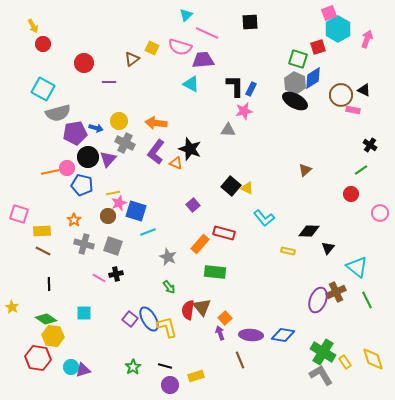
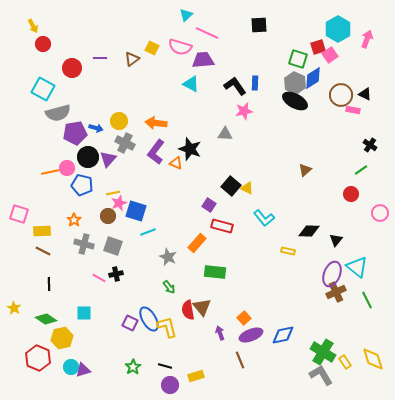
pink square at (329, 13): moved 1 px right, 42 px down; rotated 14 degrees counterclockwise
black square at (250, 22): moved 9 px right, 3 px down
red circle at (84, 63): moved 12 px left, 5 px down
purple line at (109, 82): moved 9 px left, 24 px up
black L-shape at (235, 86): rotated 35 degrees counterclockwise
blue rectangle at (251, 89): moved 4 px right, 6 px up; rotated 24 degrees counterclockwise
black triangle at (364, 90): moved 1 px right, 4 px down
gray triangle at (228, 130): moved 3 px left, 4 px down
purple square at (193, 205): moved 16 px right; rotated 16 degrees counterclockwise
red rectangle at (224, 233): moved 2 px left, 7 px up
orange rectangle at (200, 244): moved 3 px left, 1 px up
black triangle at (328, 248): moved 8 px right, 8 px up
purple ellipse at (318, 300): moved 14 px right, 26 px up
yellow star at (12, 307): moved 2 px right, 1 px down
red semicircle at (188, 310): rotated 18 degrees counterclockwise
orange square at (225, 318): moved 19 px right
purple square at (130, 319): moved 4 px down; rotated 14 degrees counterclockwise
purple ellipse at (251, 335): rotated 25 degrees counterclockwise
blue diamond at (283, 335): rotated 20 degrees counterclockwise
yellow hexagon at (53, 336): moved 9 px right, 2 px down; rotated 20 degrees counterclockwise
red hexagon at (38, 358): rotated 15 degrees clockwise
